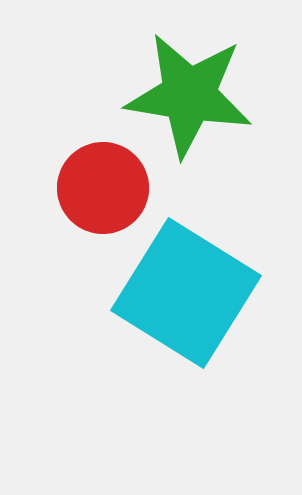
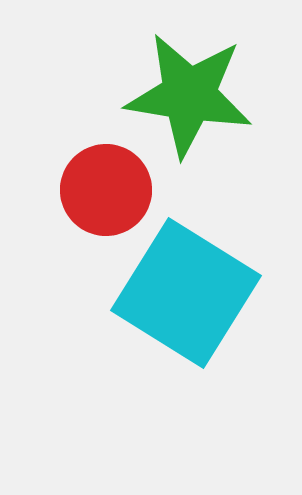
red circle: moved 3 px right, 2 px down
